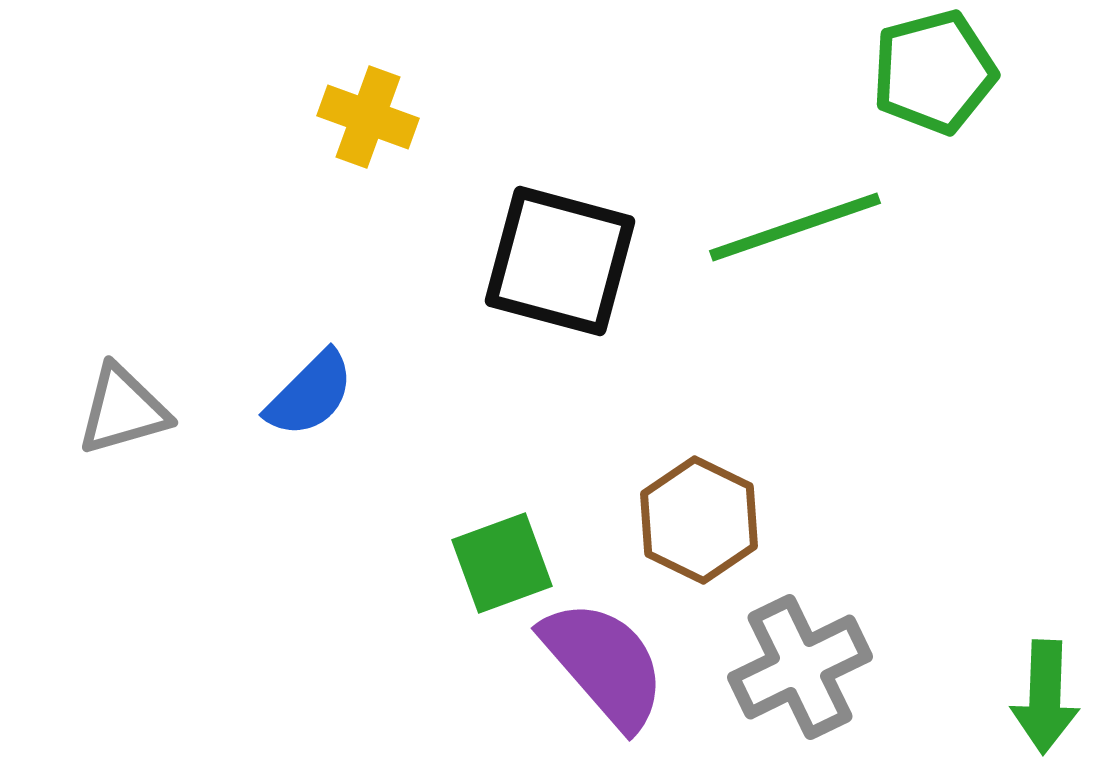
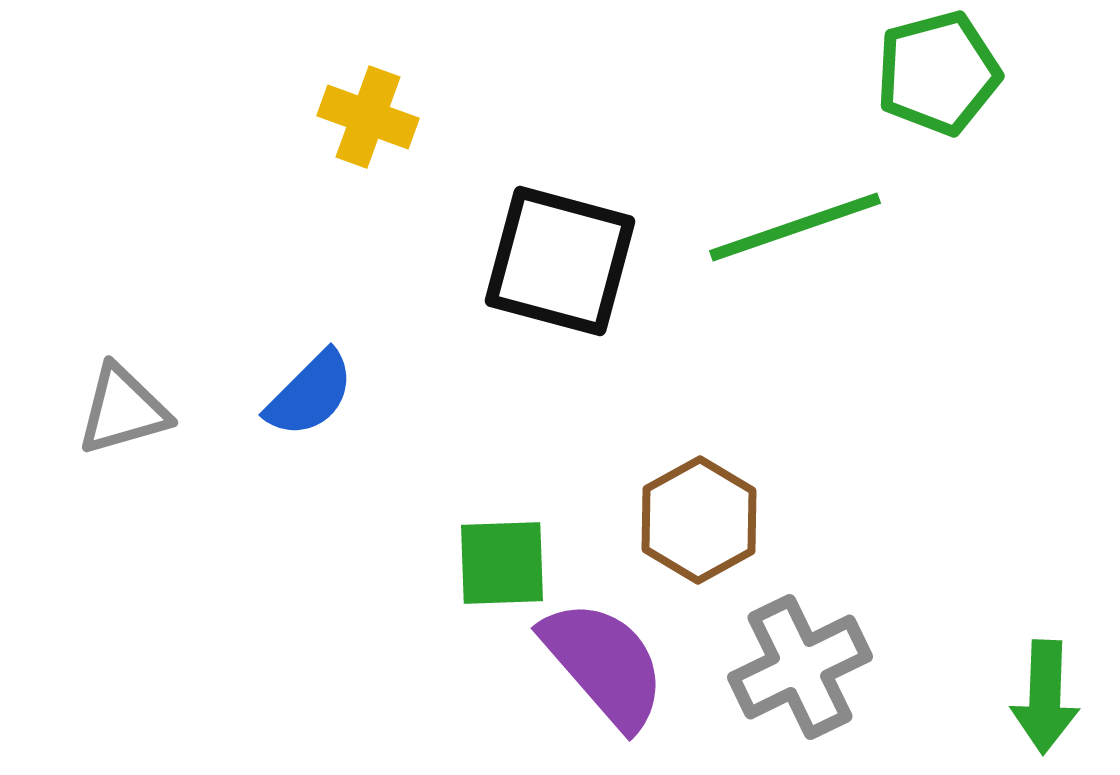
green pentagon: moved 4 px right, 1 px down
brown hexagon: rotated 5 degrees clockwise
green square: rotated 18 degrees clockwise
